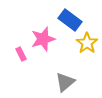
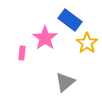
pink star: moved 2 px right, 1 px up; rotated 20 degrees counterclockwise
pink rectangle: moved 1 px right, 1 px up; rotated 32 degrees clockwise
